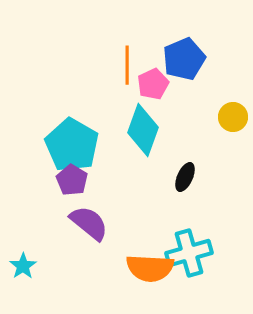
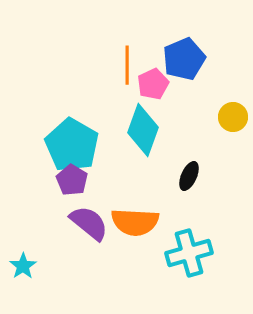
black ellipse: moved 4 px right, 1 px up
orange semicircle: moved 15 px left, 46 px up
